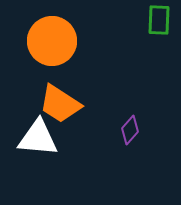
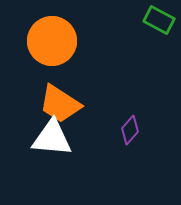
green rectangle: rotated 64 degrees counterclockwise
white triangle: moved 14 px right
